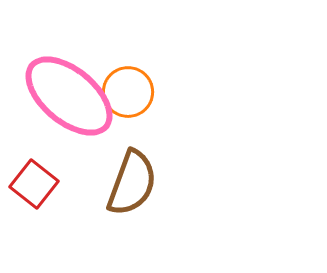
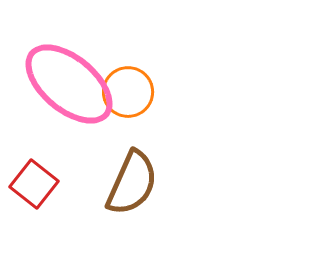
pink ellipse: moved 12 px up
brown semicircle: rotated 4 degrees clockwise
